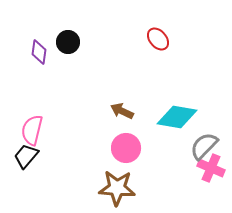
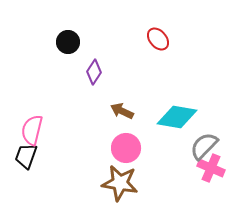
purple diamond: moved 55 px right, 20 px down; rotated 25 degrees clockwise
black trapezoid: rotated 20 degrees counterclockwise
brown star: moved 3 px right, 5 px up; rotated 6 degrees clockwise
